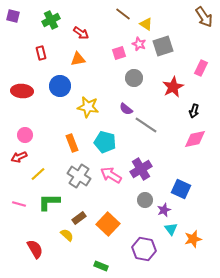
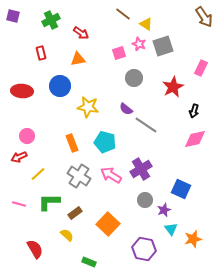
pink circle at (25, 135): moved 2 px right, 1 px down
brown rectangle at (79, 218): moved 4 px left, 5 px up
green rectangle at (101, 266): moved 12 px left, 4 px up
